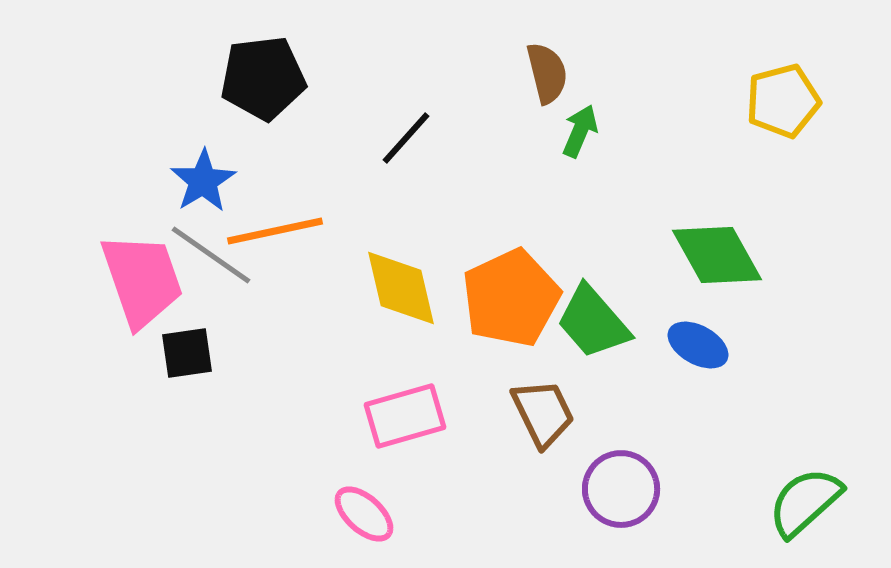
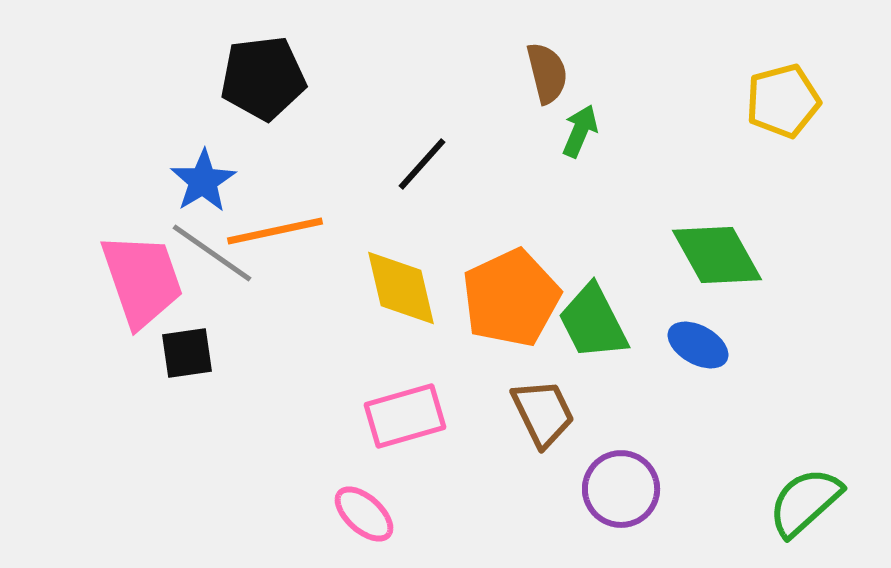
black line: moved 16 px right, 26 px down
gray line: moved 1 px right, 2 px up
green trapezoid: rotated 14 degrees clockwise
